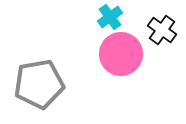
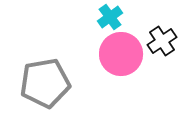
black cross: moved 11 px down; rotated 20 degrees clockwise
gray pentagon: moved 6 px right, 1 px up
